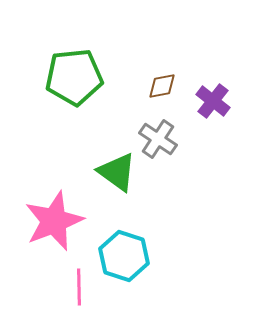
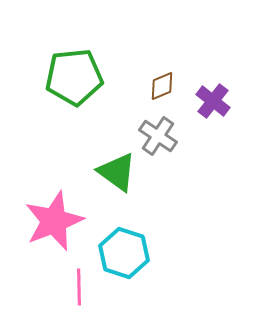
brown diamond: rotated 12 degrees counterclockwise
gray cross: moved 3 px up
cyan hexagon: moved 3 px up
